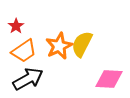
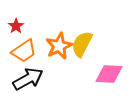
pink diamond: moved 5 px up
